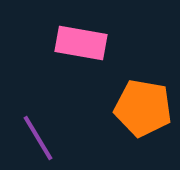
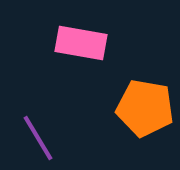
orange pentagon: moved 2 px right
